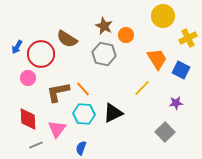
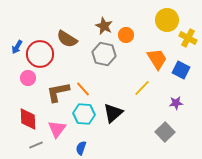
yellow circle: moved 4 px right, 4 px down
yellow cross: rotated 36 degrees counterclockwise
red circle: moved 1 px left
black triangle: rotated 15 degrees counterclockwise
